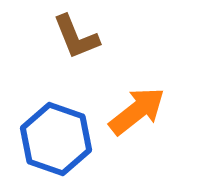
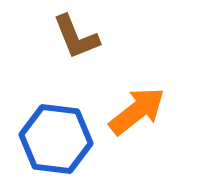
blue hexagon: rotated 12 degrees counterclockwise
